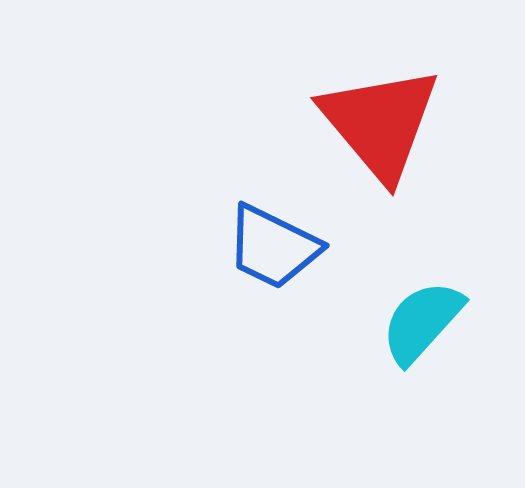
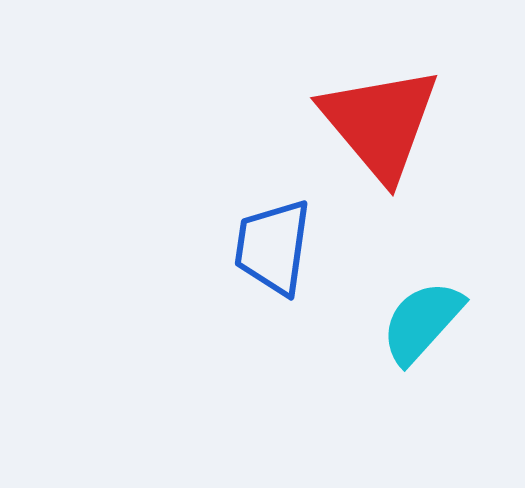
blue trapezoid: rotated 72 degrees clockwise
